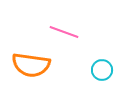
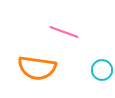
orange semicircle: moved 6 px right, 3 px down
